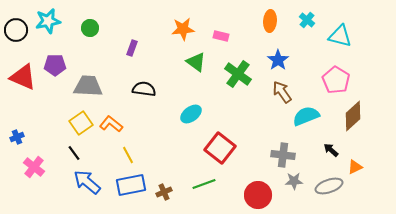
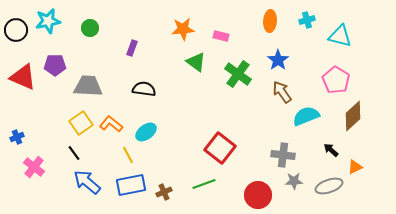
cyan cross: rotated 35 degrees clockwise
cyan ellipse: moved 45 px left, 18 px down
